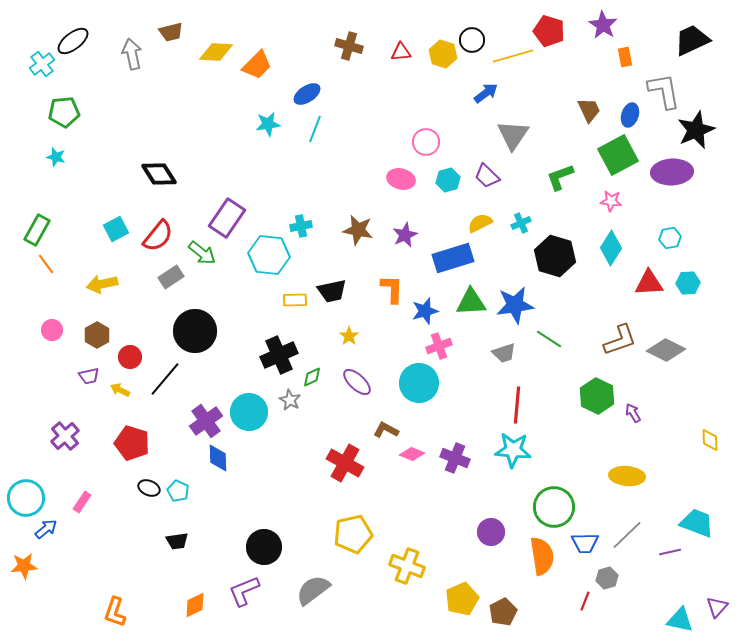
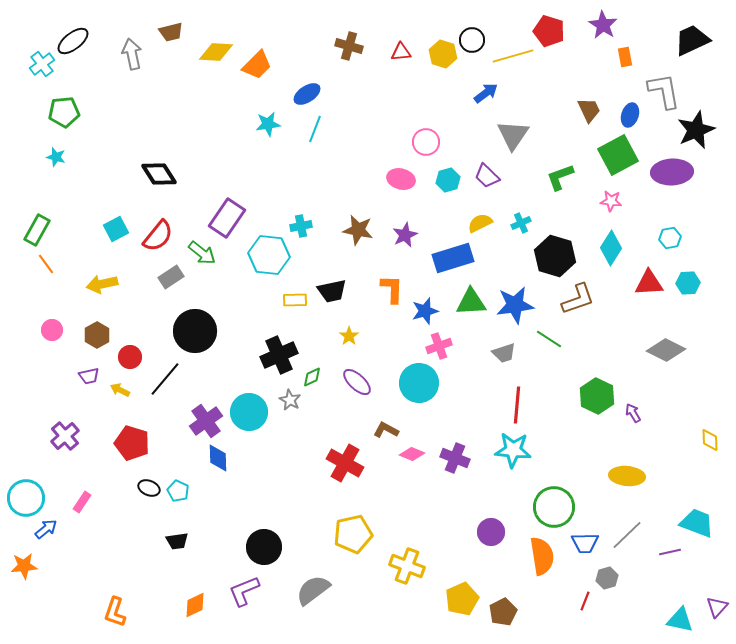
brown L-shape at (620, 340): moved 42 px left, 41 px up
